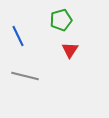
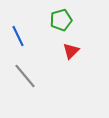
red triangle: moved 1 px right, 1 px down; rotated 12 degrees clockwise
gray line: rotated 36 degrees clockwise
